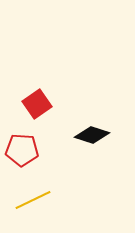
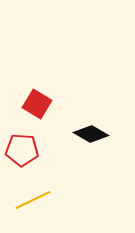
red square: rotated 24 degrees counterclockwise
black diamond: moved 1 px left, 1 px up; rotated 12 degrees clockwise
